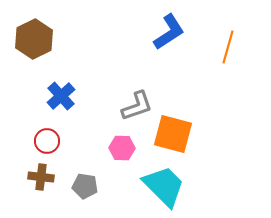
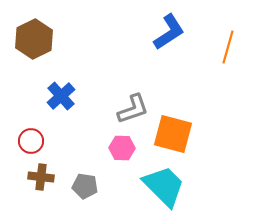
gray L-shape: moved 4 px left, 3 px down
red circle: moved 16 px left
